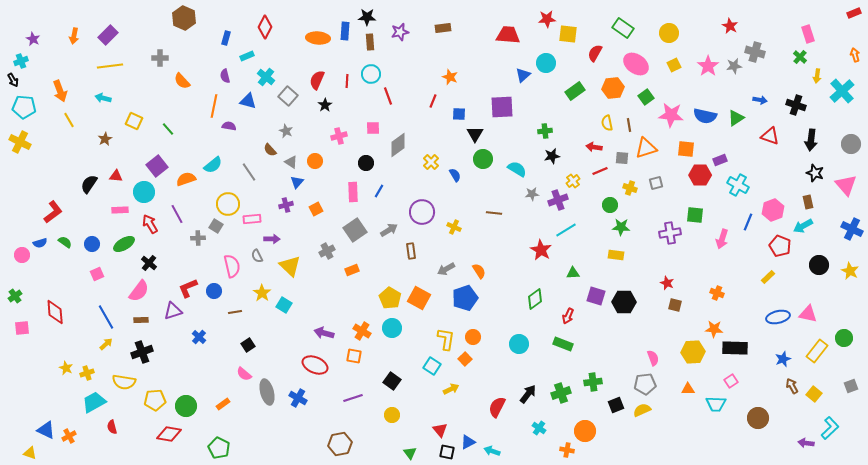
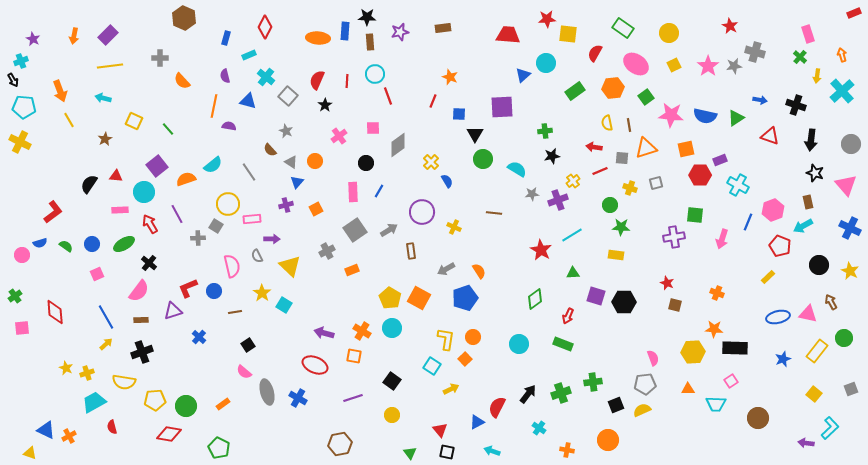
orange arrow at (855, 55): moved 13 px left
cyan rectangle at (247, 56): moved 2 px right, 1 px up
cyan circle at (371, 74): moved 4 px right
pink cross at (339, 136): rotated 21 degrees counterclockwise
orange square at (686, 149): rotated 18 degrees counterclockwise
blue semicircle at (455, 175): moved 8 px left, 6 px down
blue cross at (852, 229): moved 2 px left, 1 px up
cyan line at (566, 230): moved 6 px right, 5 px down
purple cross at (670, 233): moved 4 px right, 4 px down
green semicircle at (65, 242): moved 1 px right, 4 px down
pink semicircle at (244, 374): moved 2 px up
brown arrow at (792, 386): moved 39 px right, 84 px up
gray square at (851, 386): moved 3 px down
orange circle at (585, 431): moved 23 px right, 9 px down
blue triangle at (468, 442): moved 9 px right, 20 px up
